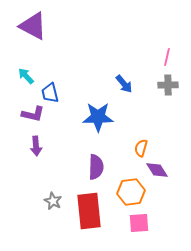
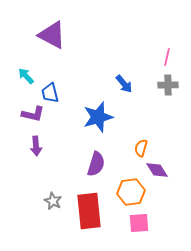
purple triangle: moved 19 px right, 9 px down
blue star: rotated 16 degrees counterclockwise
purple semicircle: moved 3 px up; rotated 15 degrees clockwise
